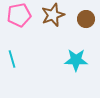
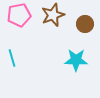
brown circle: moved 1 px left, 5 px down
cyan line: moved 1 px up
